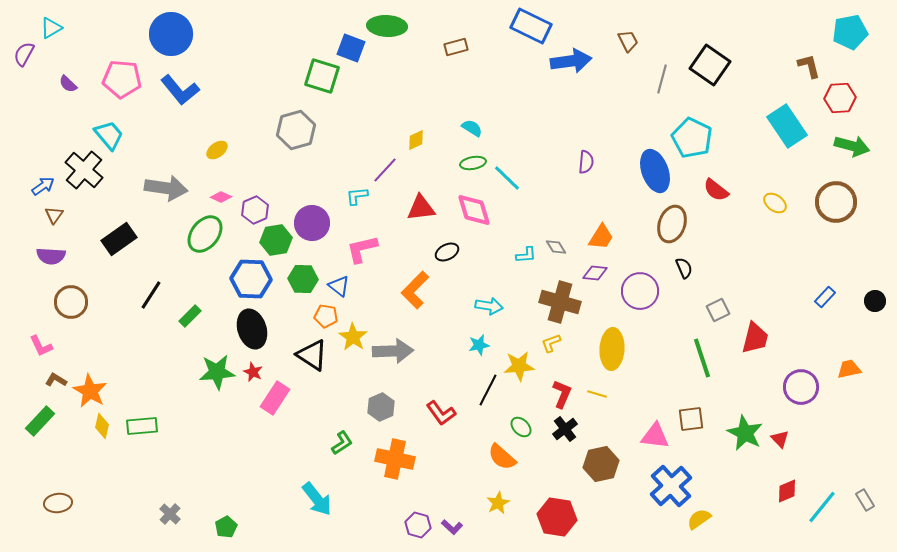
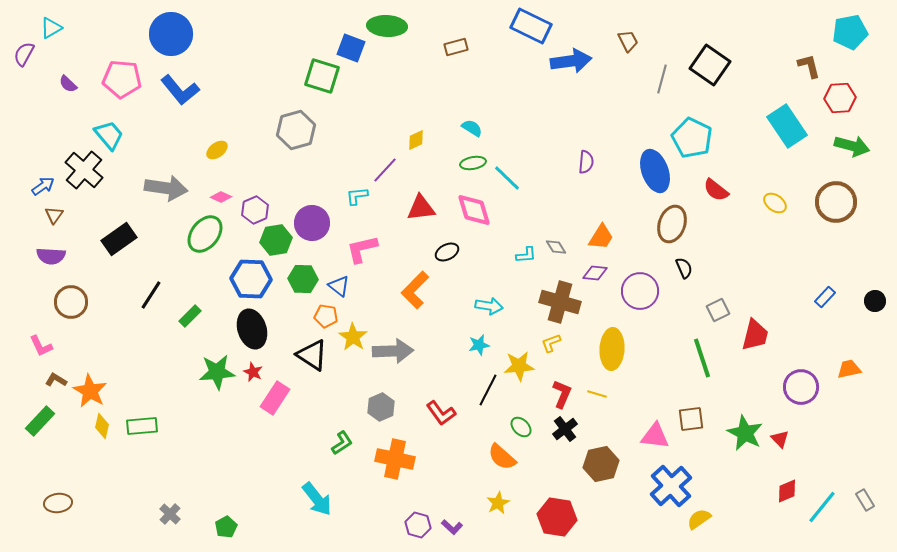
red trapezoid at (755, 338): moved 3 px up
